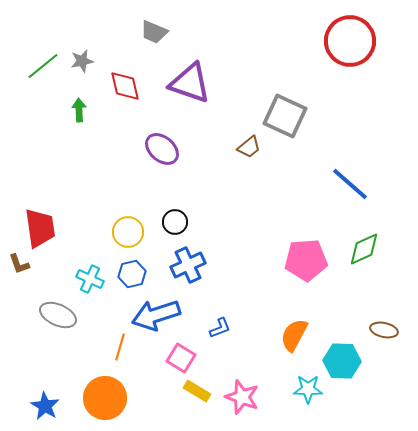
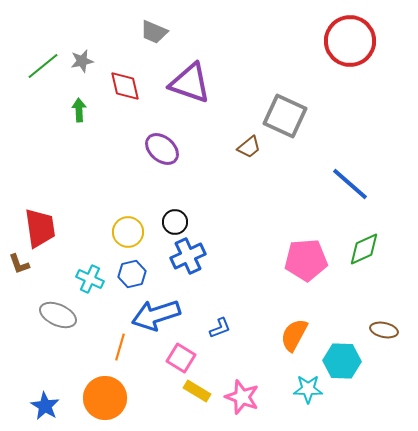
blue cross: moved 9 px up
